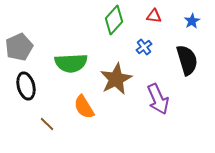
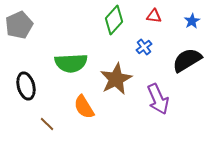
gray pentagon: moved 22 px up
black semicircle: rotated 104 degrees counterclockwise
